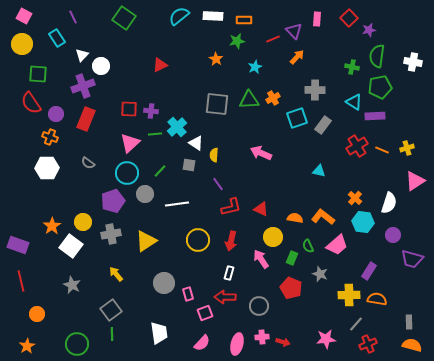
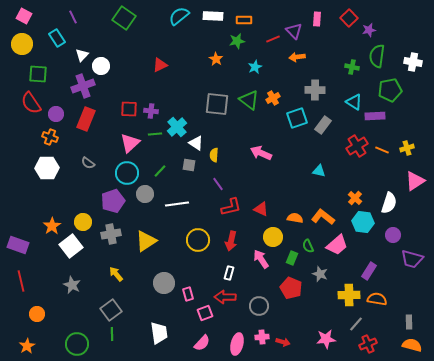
orange arrow at (297, 57): rotated 140 degrees counterclockwise
green pentagon at (380, 87): moved 10 px right, 3 px down
green triangle at (249, 100): rotated 40 degrees clockwise
white square at (71, 246): rotated 15 degrees clockwise
